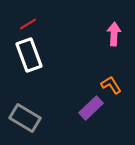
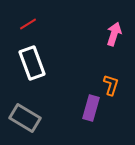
pink arrow: rotated 15 degrees clockwise
white rectangle: moved 3 px right, 8 px down
orange L-shape: rotated 50 degrees clockwise
purple rectangle: rotated 30 degrees counterclockwise
